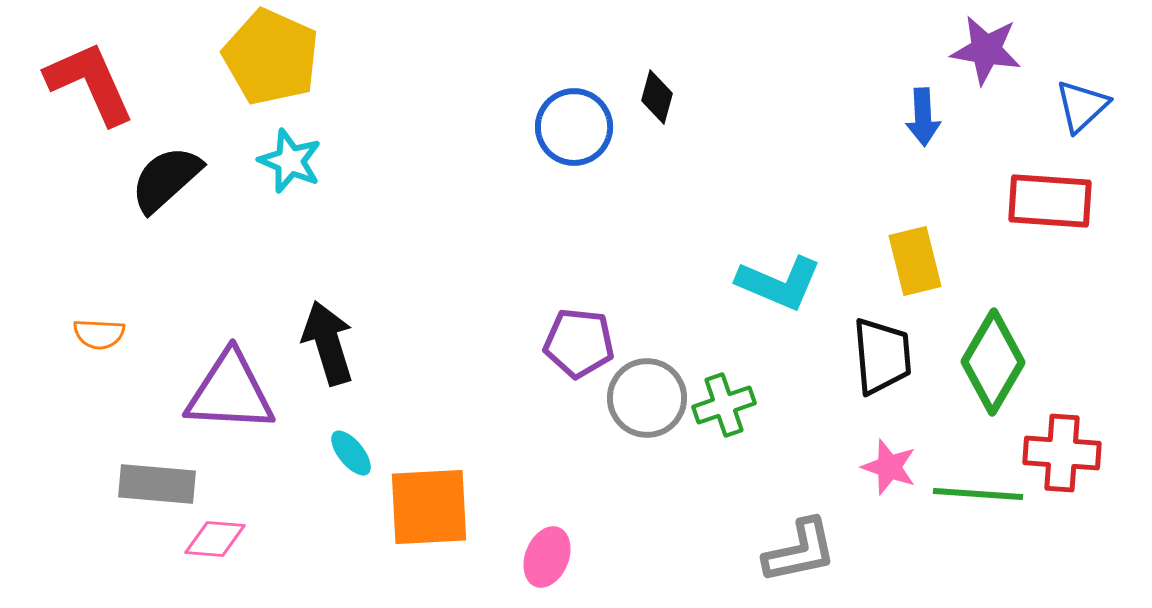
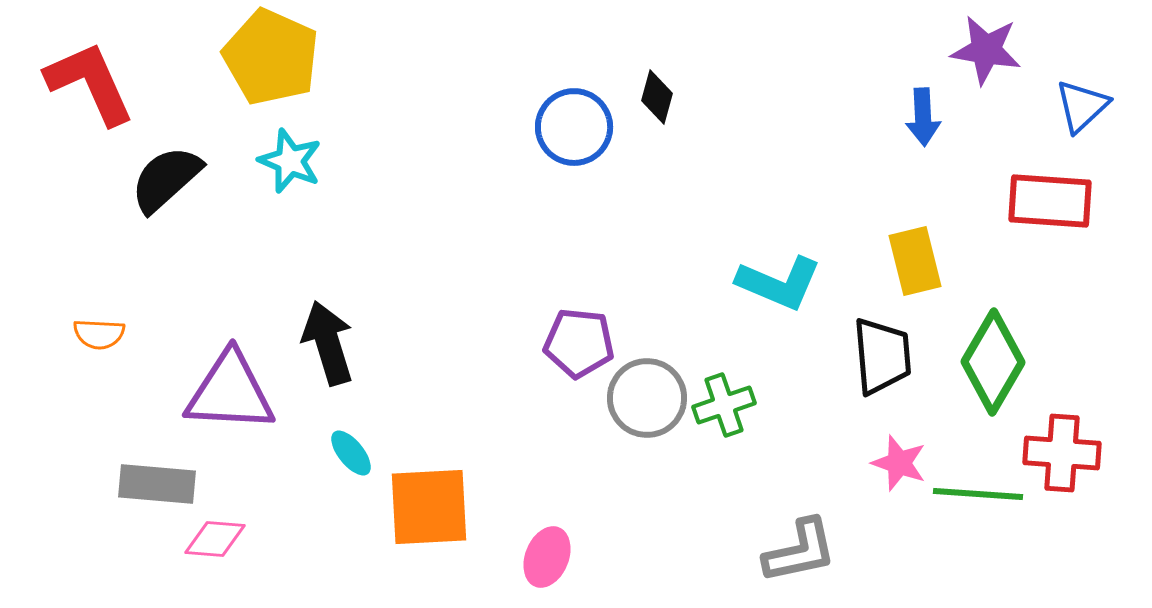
pink star: moved 10 px right, 4 px up
